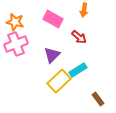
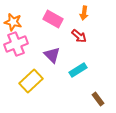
orange arrow: moved 3 px down
orange star: moved 2 px left
red arrow: moved 1 px up
purple triangle: rotated 30 degrees counterclockwise
yellow rectangle: moved 28 px left
